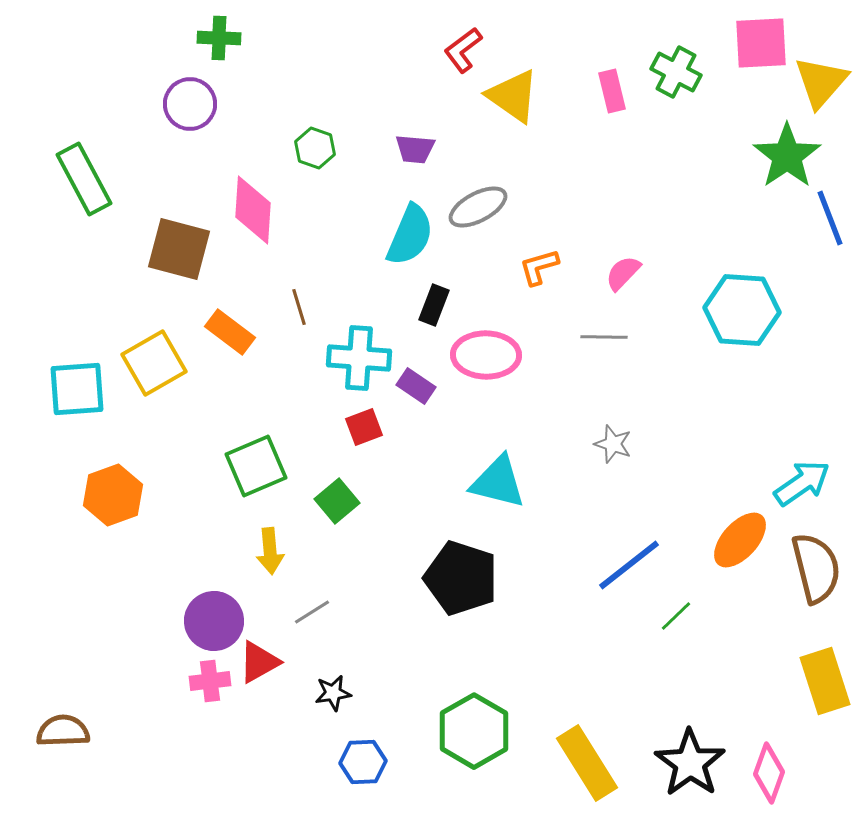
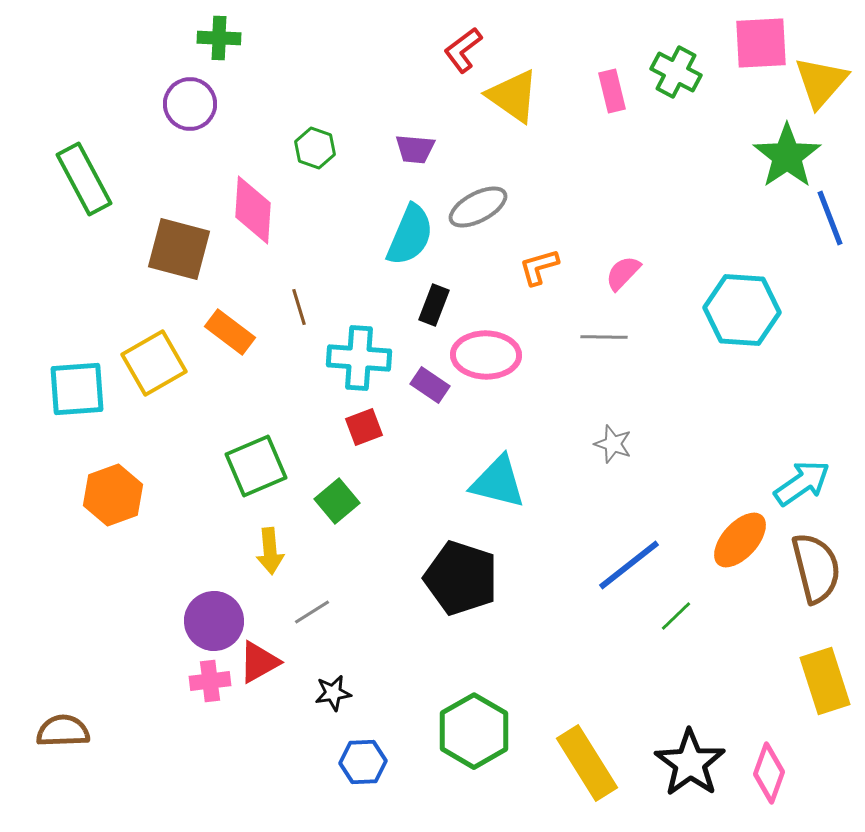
purple rectangle at (416, 386): moved 14 px right, 1 px up
